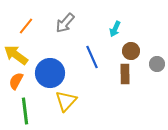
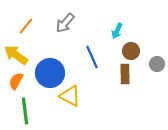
cyan arrow: moved 2 px right, 2 px down
yellow triangle: moved 4 px right, 5 px up; rotated 45 degrees counterclockwise
